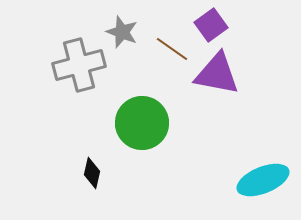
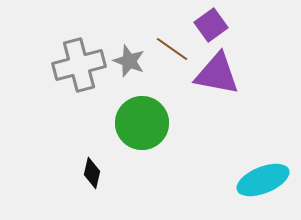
gray star: moved 7 px right, 29 px down
